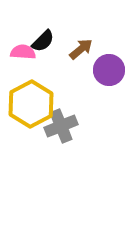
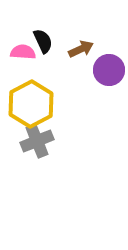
black semicircle: rotated 70 degrees counterclockwise
brown arrow: rotated 15 degrees clockwise
gray cross: moved 24 px left, 15 px down
